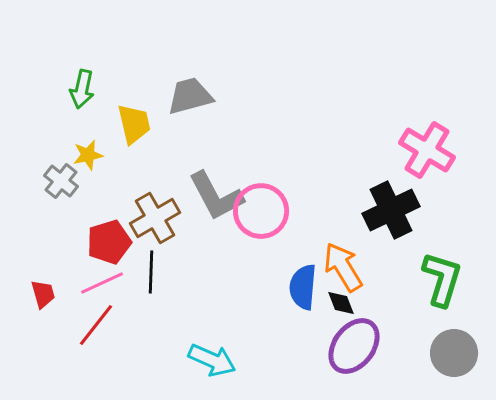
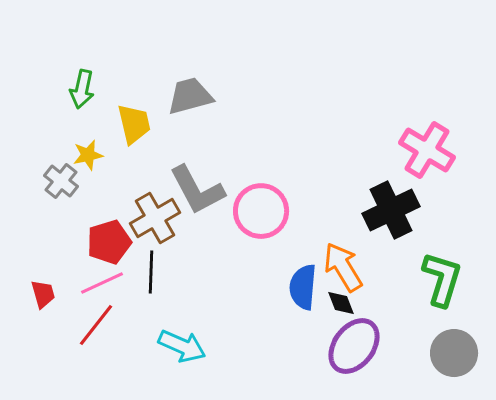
gray L-shape: moved 19 px left, 6 px up
cyan arrow: moved 30 px left, 14 px up
